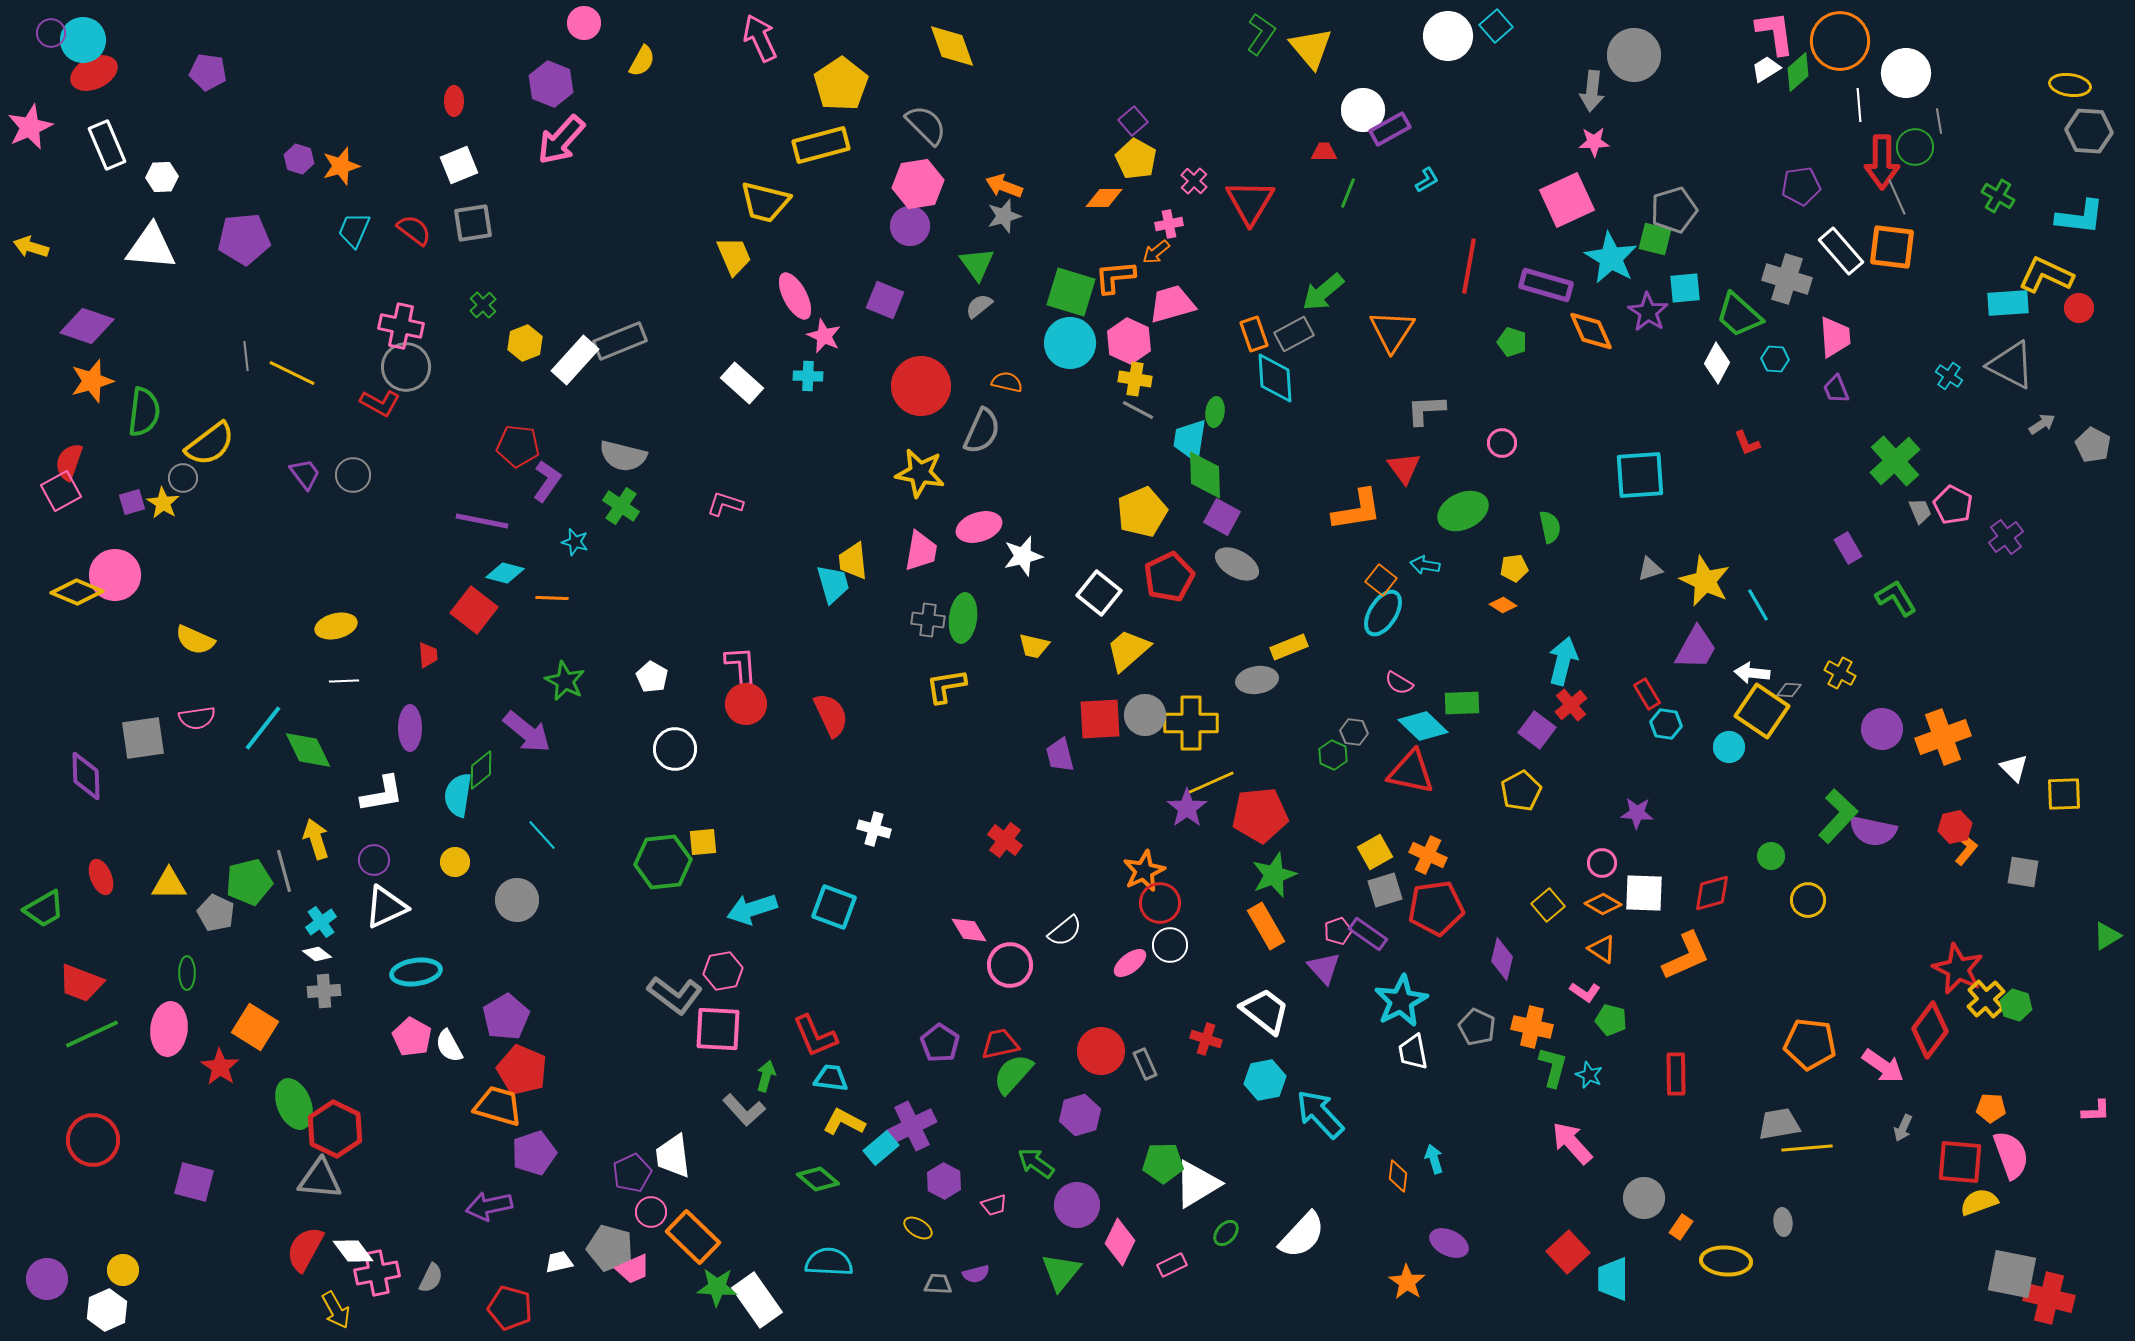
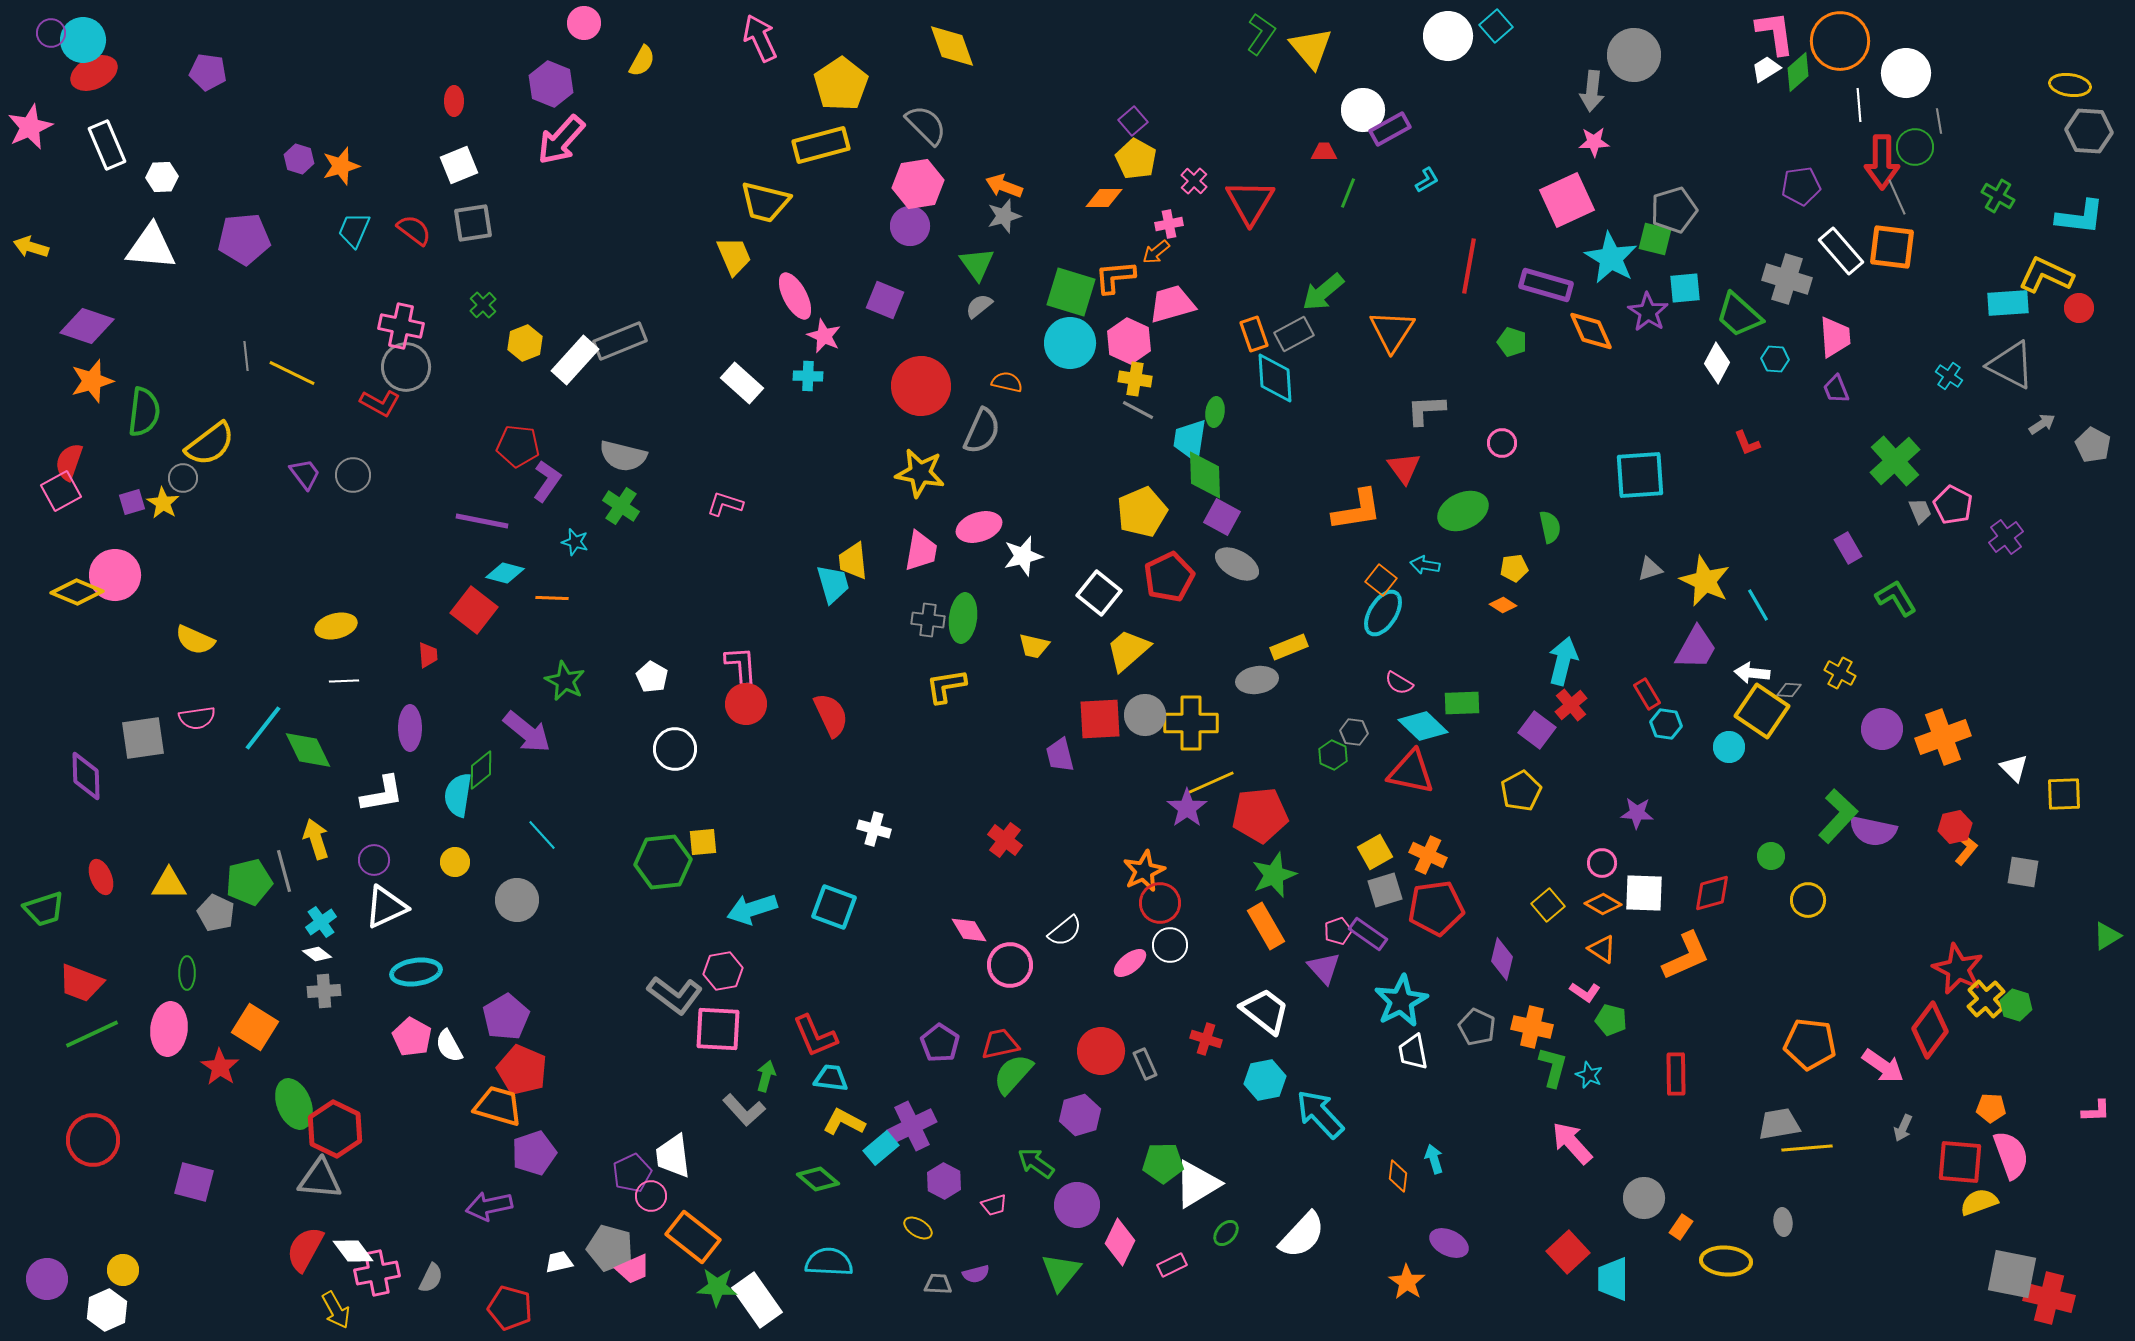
green trapezoid at (44, 909): rotated 12 degrees clockwise
pink circle at (651, 1212): moved 16 px up
orange rectangle at (693, 1237): rotated 6 degrees counterclockwise
